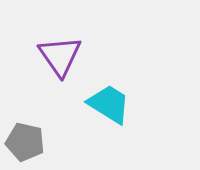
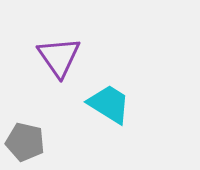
purple triangle: moved 1 px left, 1 px down
